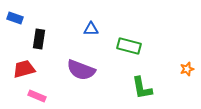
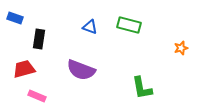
blue triangle: moved 1 px left, 2 px up; rotated 21 degrees clockwise
green rectangle: moved 21 px up
orange star: moved 6 px left, 21 px up
